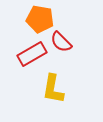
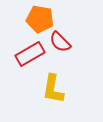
red semicircle: moved 1 px left
red rectangle: moved 2 px left
